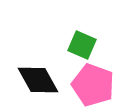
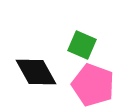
black diamond: moved 2 px left, 8 px up
